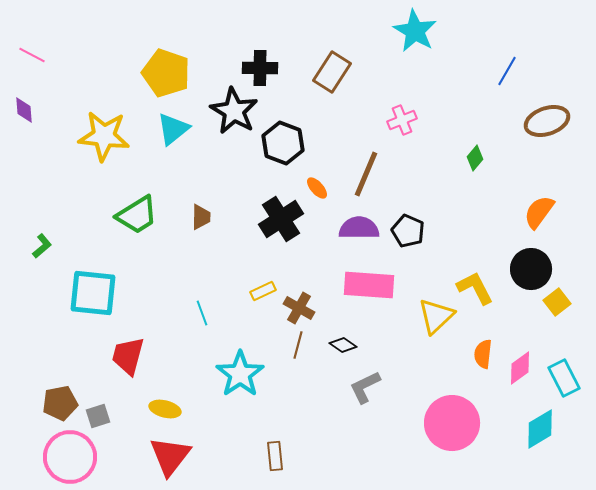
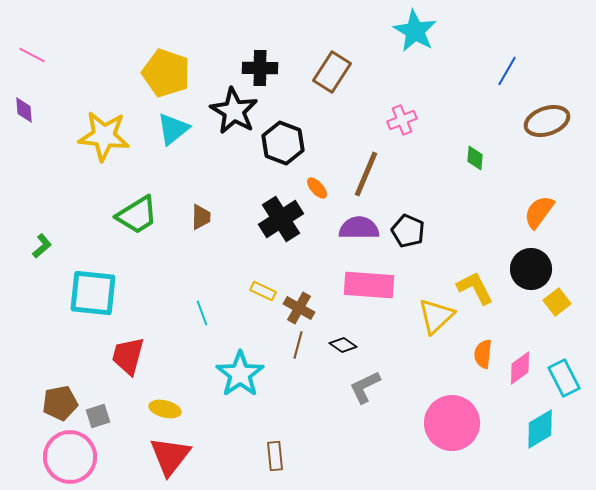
green diamond at (475, 158): rotated 35 degrees counterclockwise
yellow rectangle at (263, 291): rotated 50 degrees clockwise
